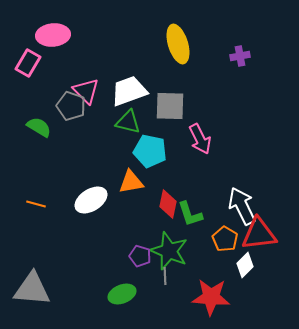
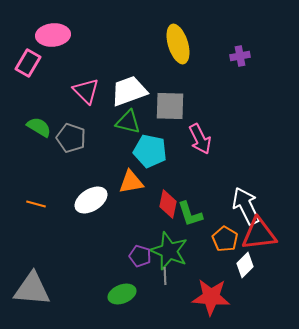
gray pentagon: moved 32 px down
white arrow: moved 4 px right
